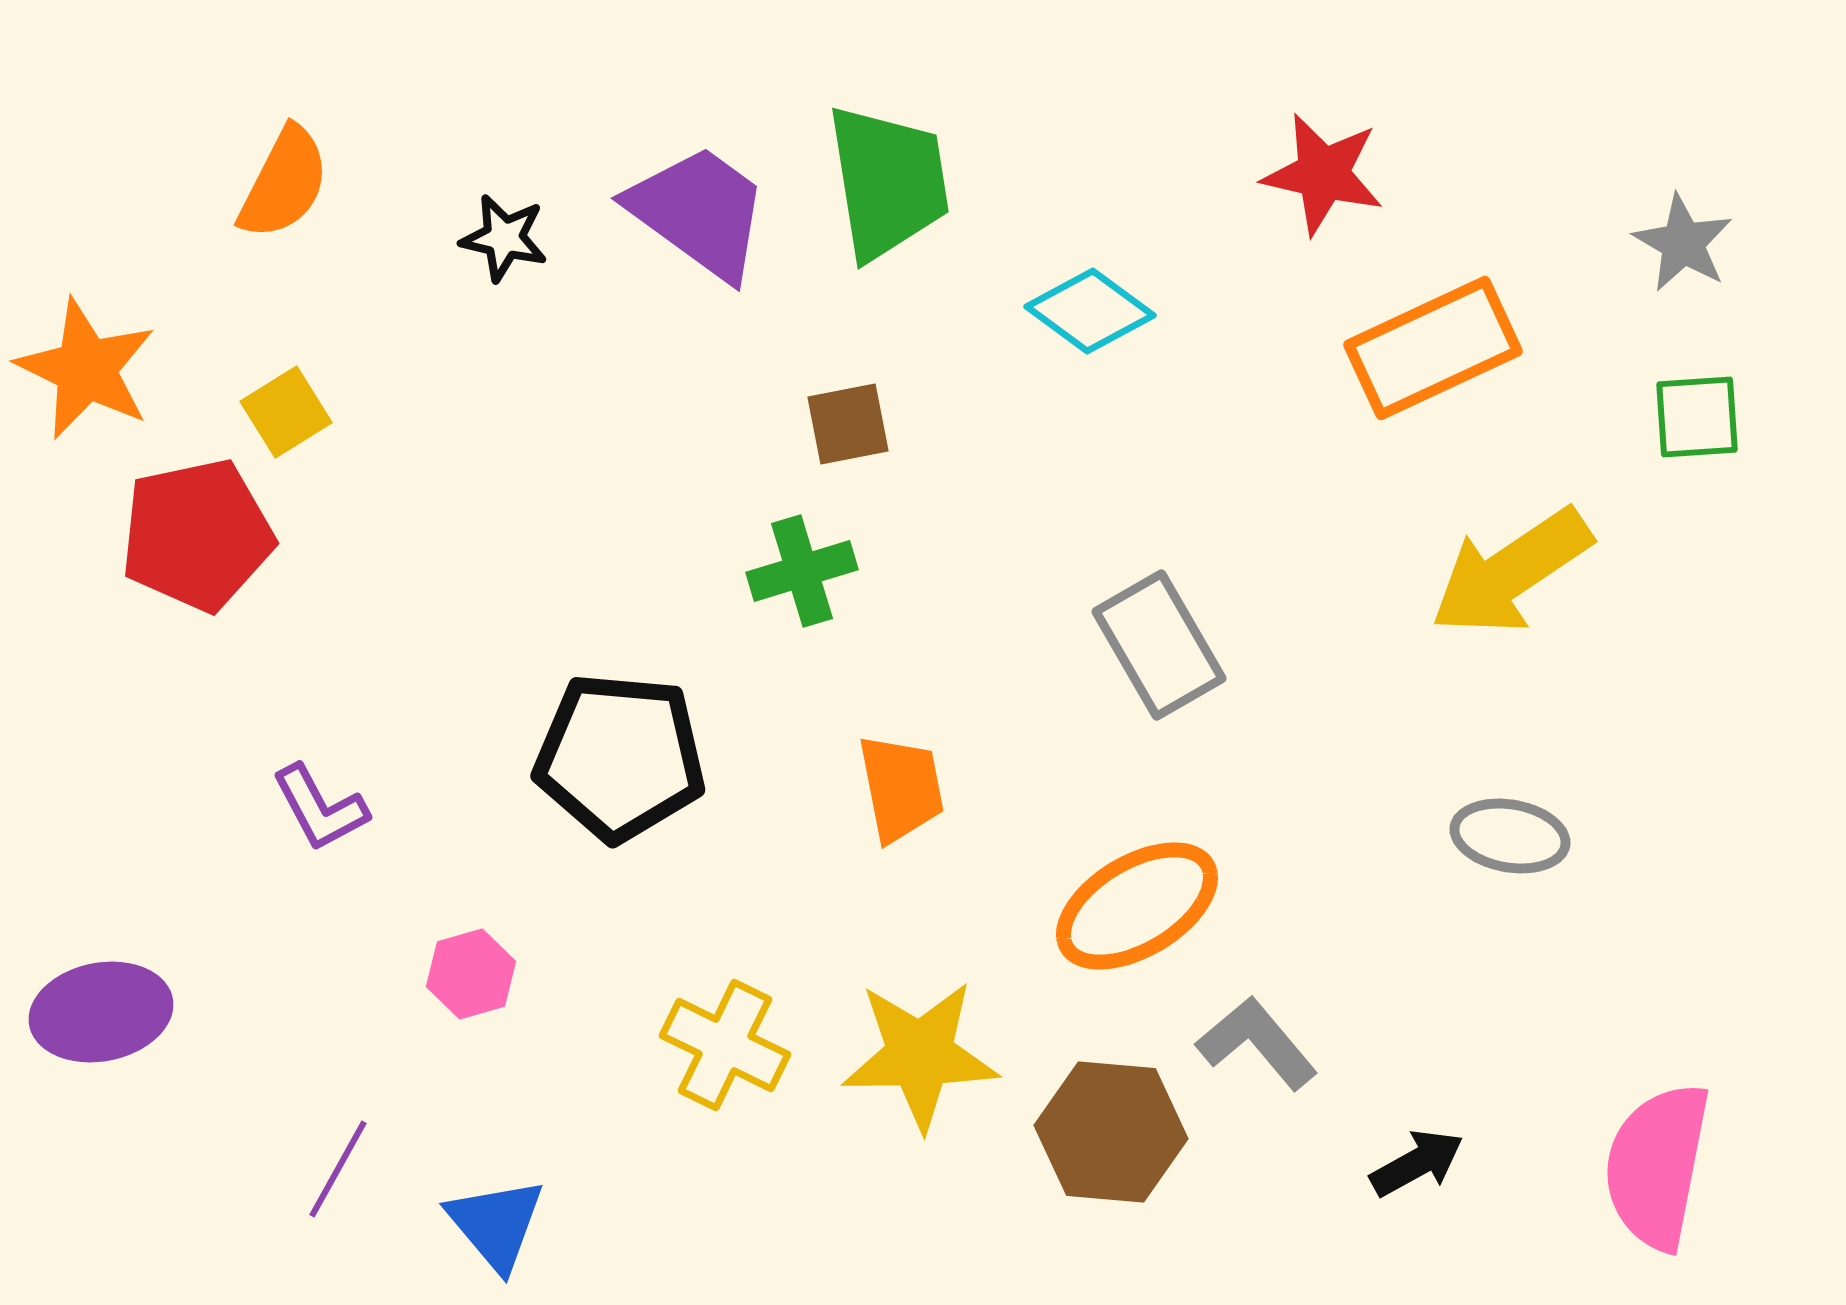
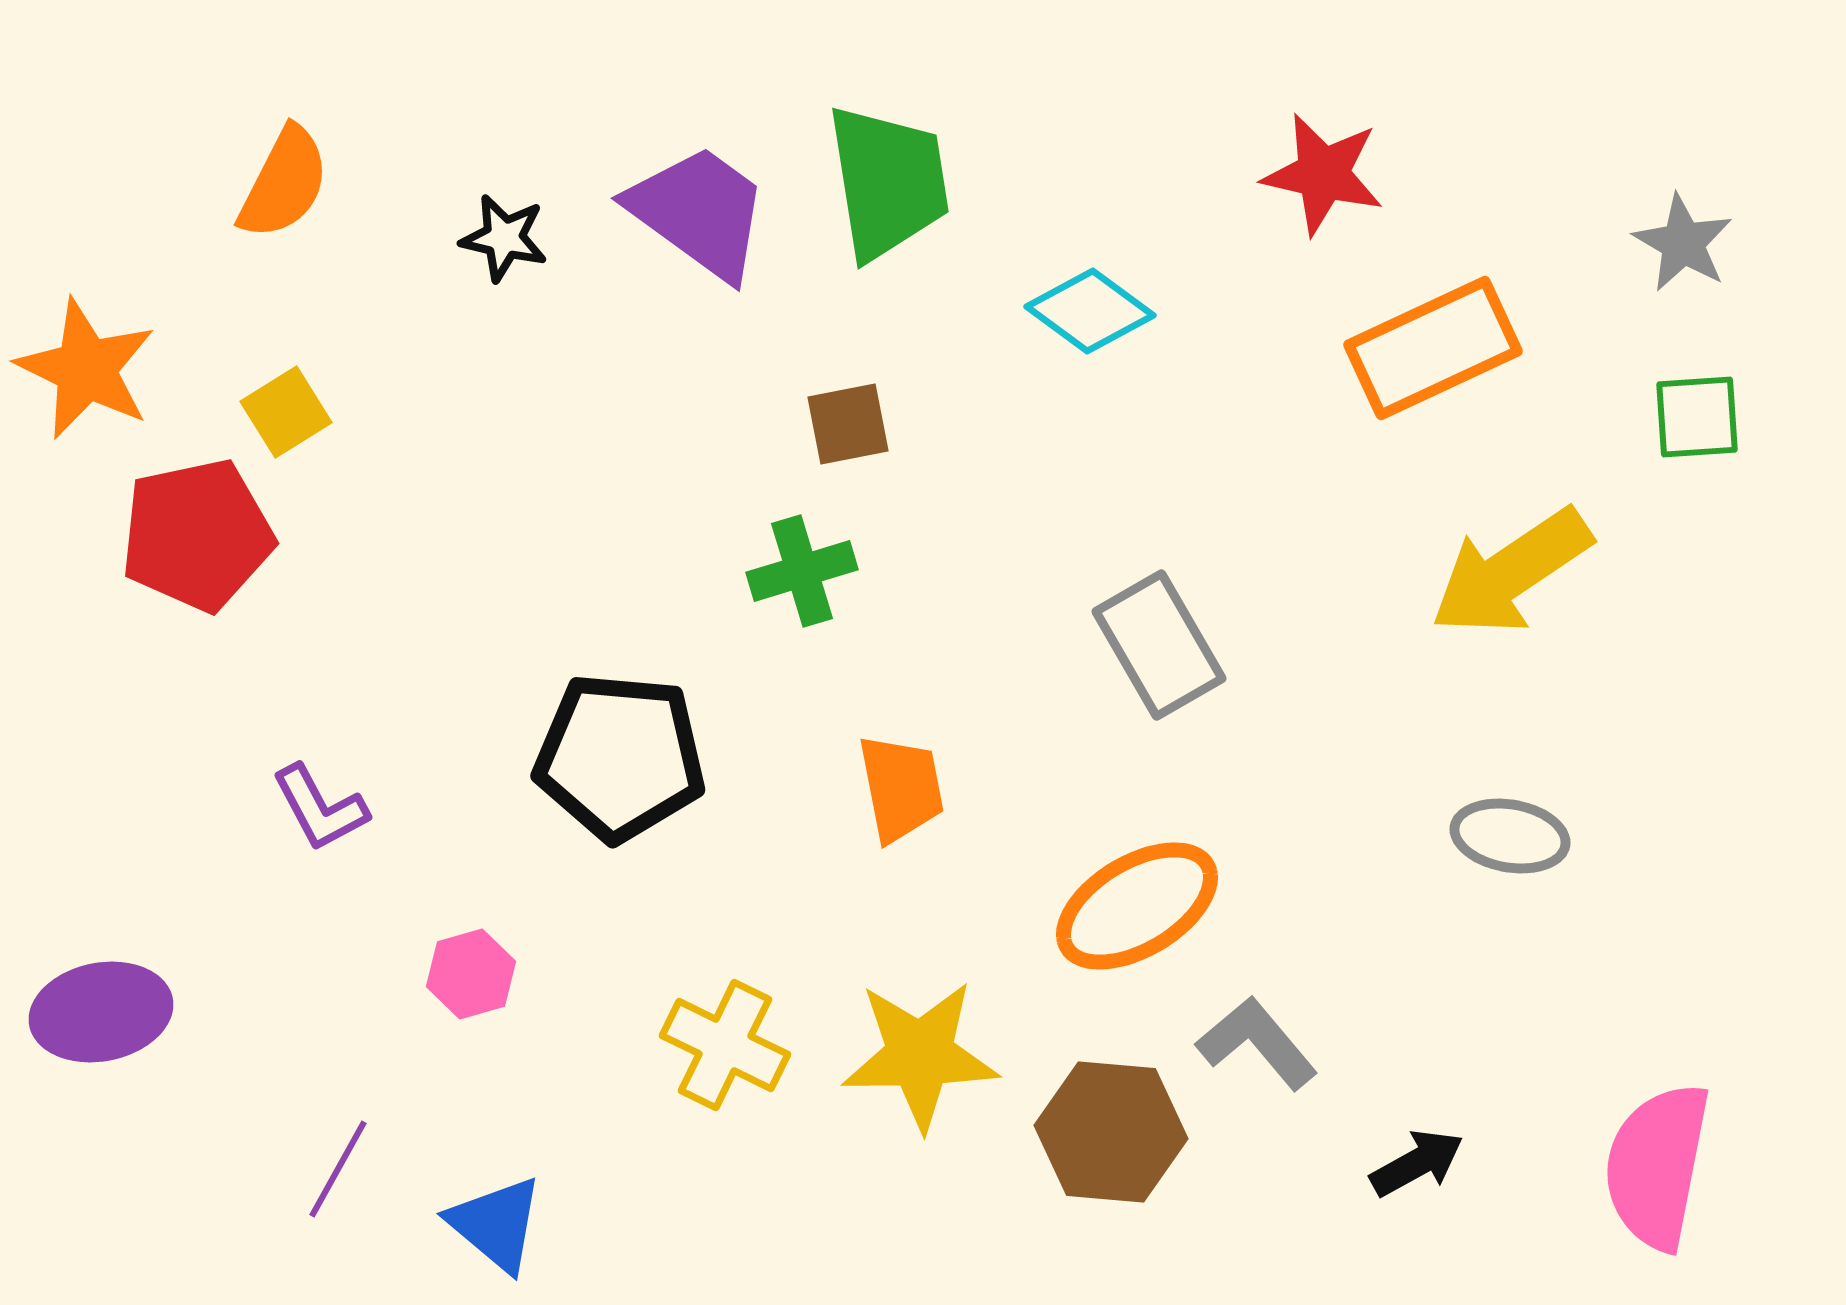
blue triangle: rotated 10 degrees counterclockwise
